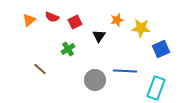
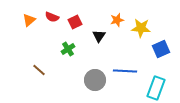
brown line: moved 1 px left, 1 px down
